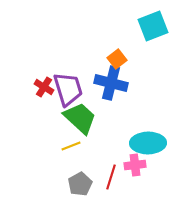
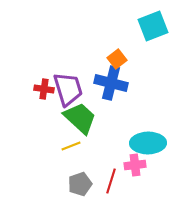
red cross: moved 2 px down; rotated 24 degrees counterclockwise
red line: moved 4 px down
gray pentagon: rotated 10 degrees clockwise
